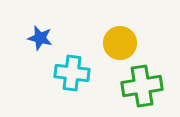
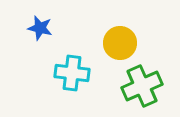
blue star: moved 10 px up
green cross: rotated 15 degrees counterclockwise
